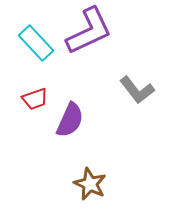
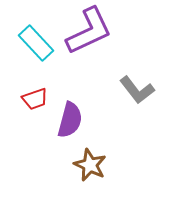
purple semicircle: rotated 9 degrees counterclockwise
brown star: moved 19 px up
